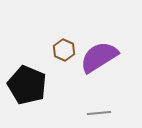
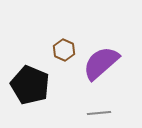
purple semicircle: moved 2 px right, 6 px down; rotated 9 degrees counterclockwise
black pentagon: moved 3 px right
